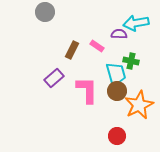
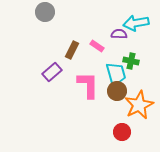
purple rectangle: moved 2 px left, 6 px up
pink L-shape: moved 1 px right, 5 px up
red circle: moved 5 px right, 4 px up
